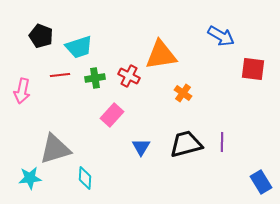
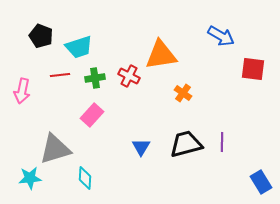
pink rectangle: moved 20 px left
